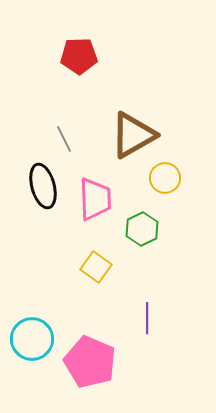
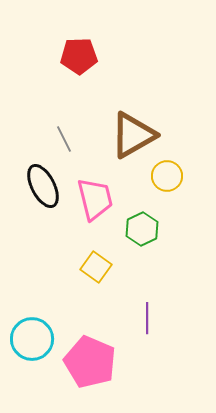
yellow circle: moved 2 px right, 2 px up
black ellipse: rotated 12 degrees counterclockwise
pink trapezoid: rotated 12 degrees counterclockwise
